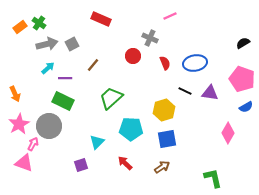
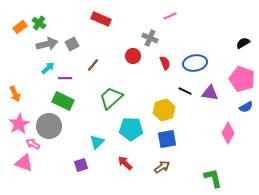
pink arrow: rotated 88 degrees counterclockwise
